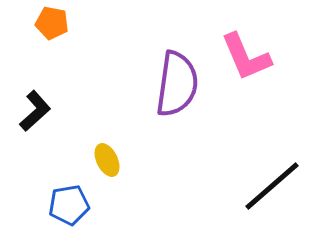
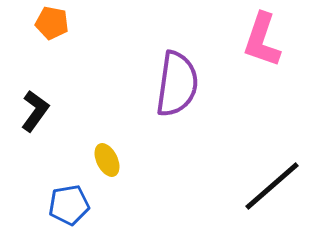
pink L-shape: moved 16 px right, 17 px up; rotated 42 degrees clockwise
black L-shape: rotated 12 degrees counterclockwise
